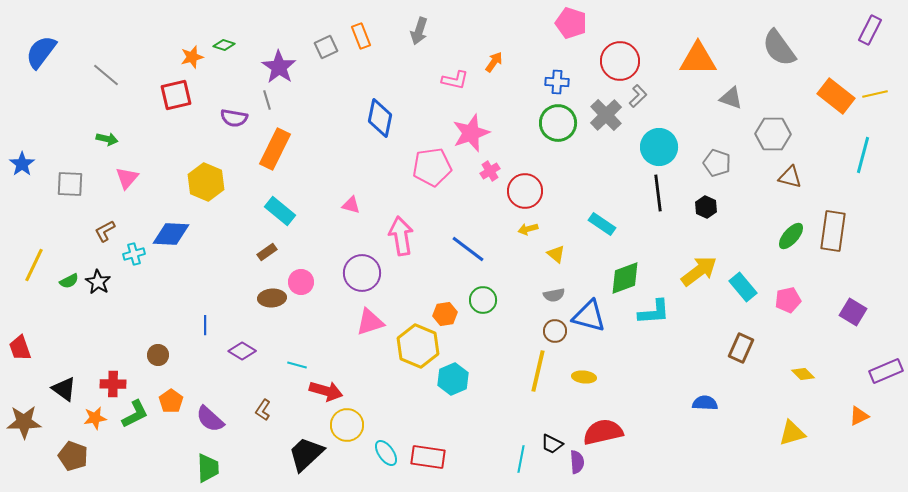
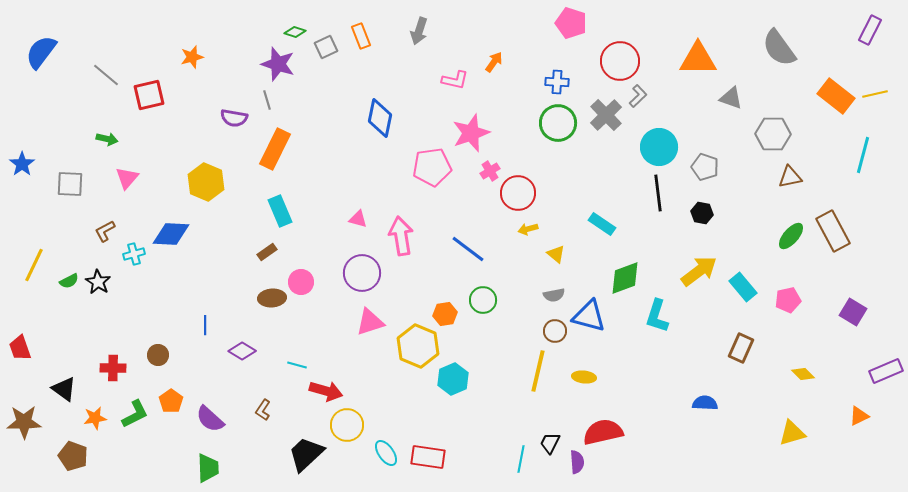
green diamond at (224, 45): moved 71 px right, 13 px up
purple star at (279, 67): moved 1 px left, 3 px up; rotated 16 degrees counterclockwise
red square at (176, 95): moved 27 px left
gray pentagon at (717, 163): moved 12 px left, 4 px down
brown triangle at (790, 177): rotated 25 degrees counterclockwise
red circle at (525, 191): moved 7 px left, 2 px down
pink triangle at (351, 205): moved 7 px right, 14 px down
black hexagon at (706, 207): moved 4 px left, 6 px down; rotated 15 degrees counterclockwise
cyan rectangle at (280, 211): rotated 28 degrees clockwise
brown rectangle at (833, 231): rotated 36 degrees counterclockwise
cyan L-shape at (654, 312): moved 3 px right, 4 px down; rotated 112 degrees clockwise
red cross at (113, 384): moved 16 px up
black trapezoid at (552, 444): moved 2 px left, 1 px up; rotated 90 degrees clockwise
